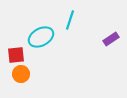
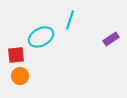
orange circle: moved 1 px left, 2 px down
